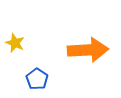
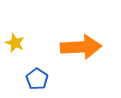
orange arrow: moved 7 px left, 3 px up
